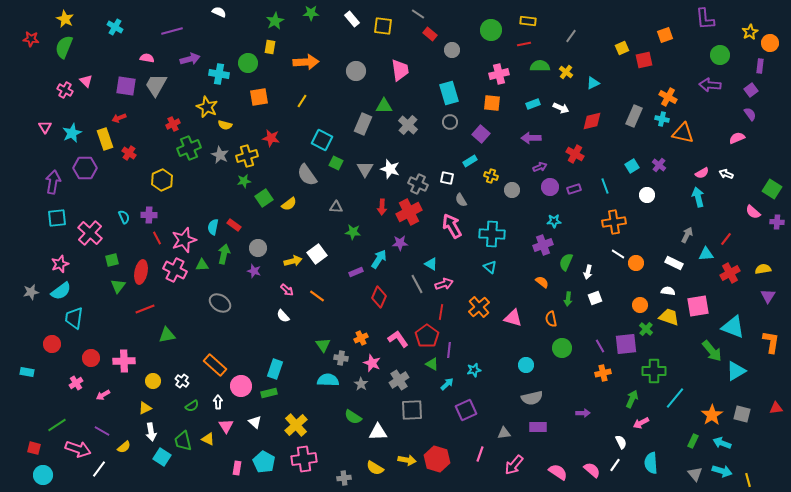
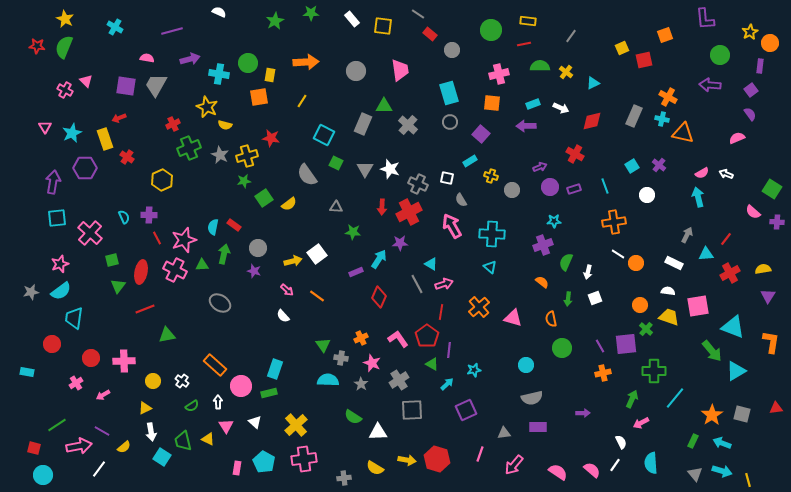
red star at (31, 39): moved 6 px right, 7 px down
yellow rectangle at (270, 47): moved 28 px down
purple arrow at (531, 138): moved 5 px left, 12 px up
cyan square at (322, 140): moved 2 px right, 5 px up
red cross at (129, 153): moved 2 px left, 4 px down
pink arrow at (78, 449): moved 1 px right, 3 px up; rotated 30 degrees counterclockwise
